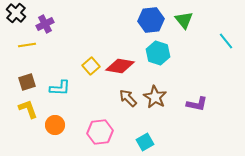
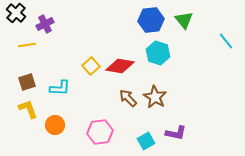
purple L-shape: moved 21 px left, 29 px down
cyan square: moved 1 px right, 1 px up
